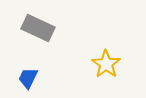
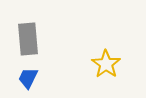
gray rectangle: moved 10 px left, 11 px down; rotated 60 degrees clockwise
